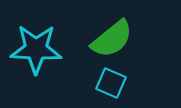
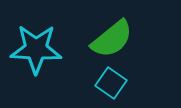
cyan square: rotated 12 degrees clockwise
